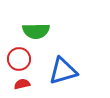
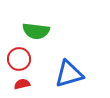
green semicircle: rotated 8 degrees clockwise
blue triangle: moved 6 px right, 3 px down
